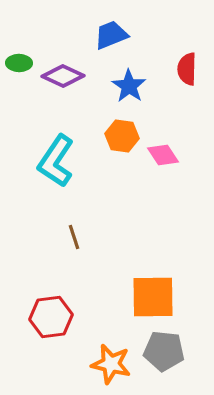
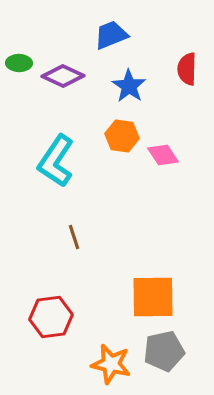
gray pentagon: rotated 18 degrees counterclockwise
